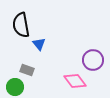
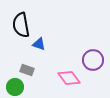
blue triangle: rotated 32 degrees counterclockwise
pink diamond: moved 6 px left, 3 px up
